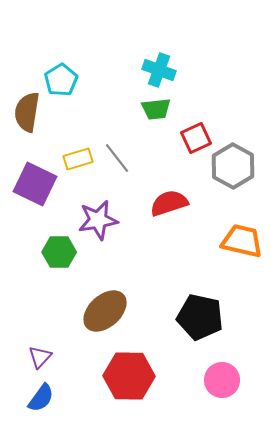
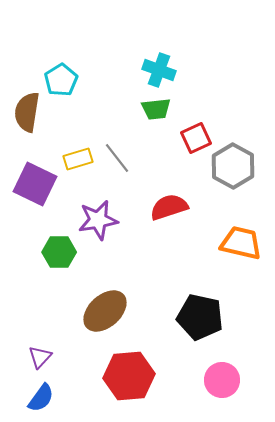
red semicircle: moved 4 px down
orange trapezoid: moved 1 px left, 2 px down
red hexagon: rotated 6 degrees counterclockwise
